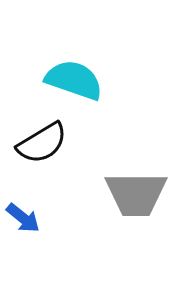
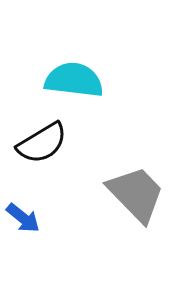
cyan semicircle: rotated 12 degrees counterclockwise
gray trapezoid: rotated 134 degrees counterclockwise
